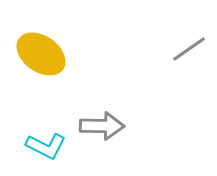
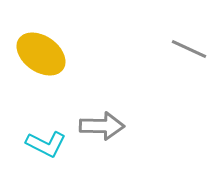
gray line: rotated 60 degrees clockwise
cyan L-shape: moved 2 px up
